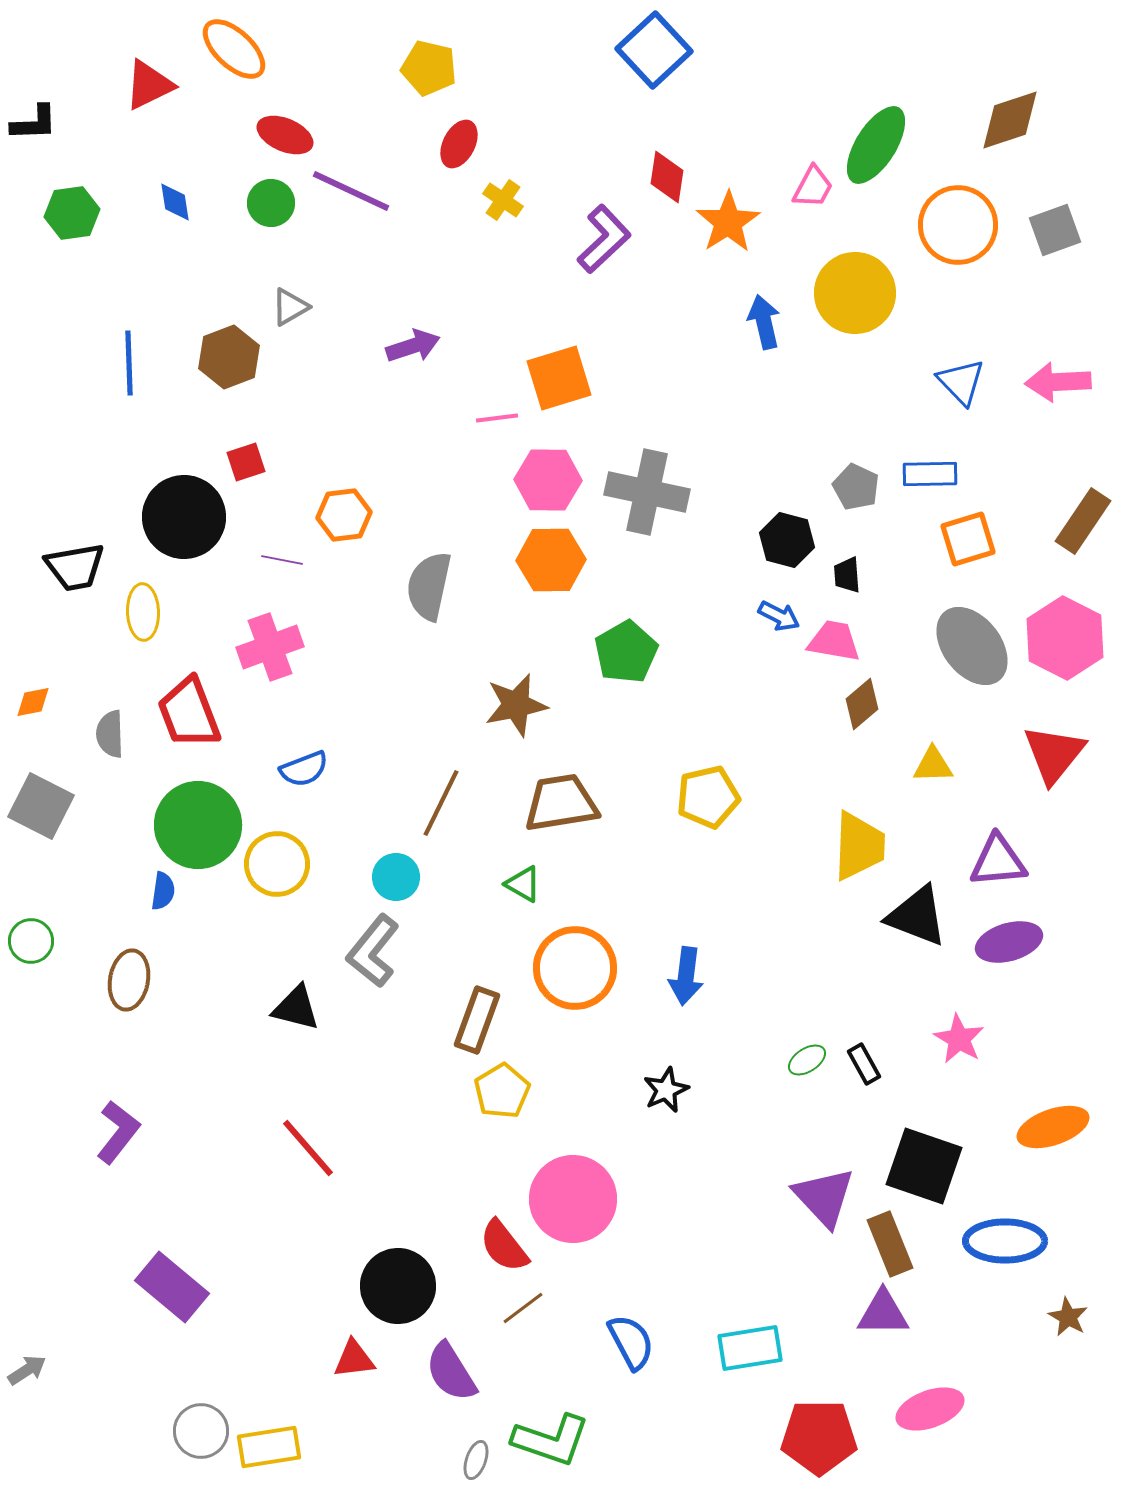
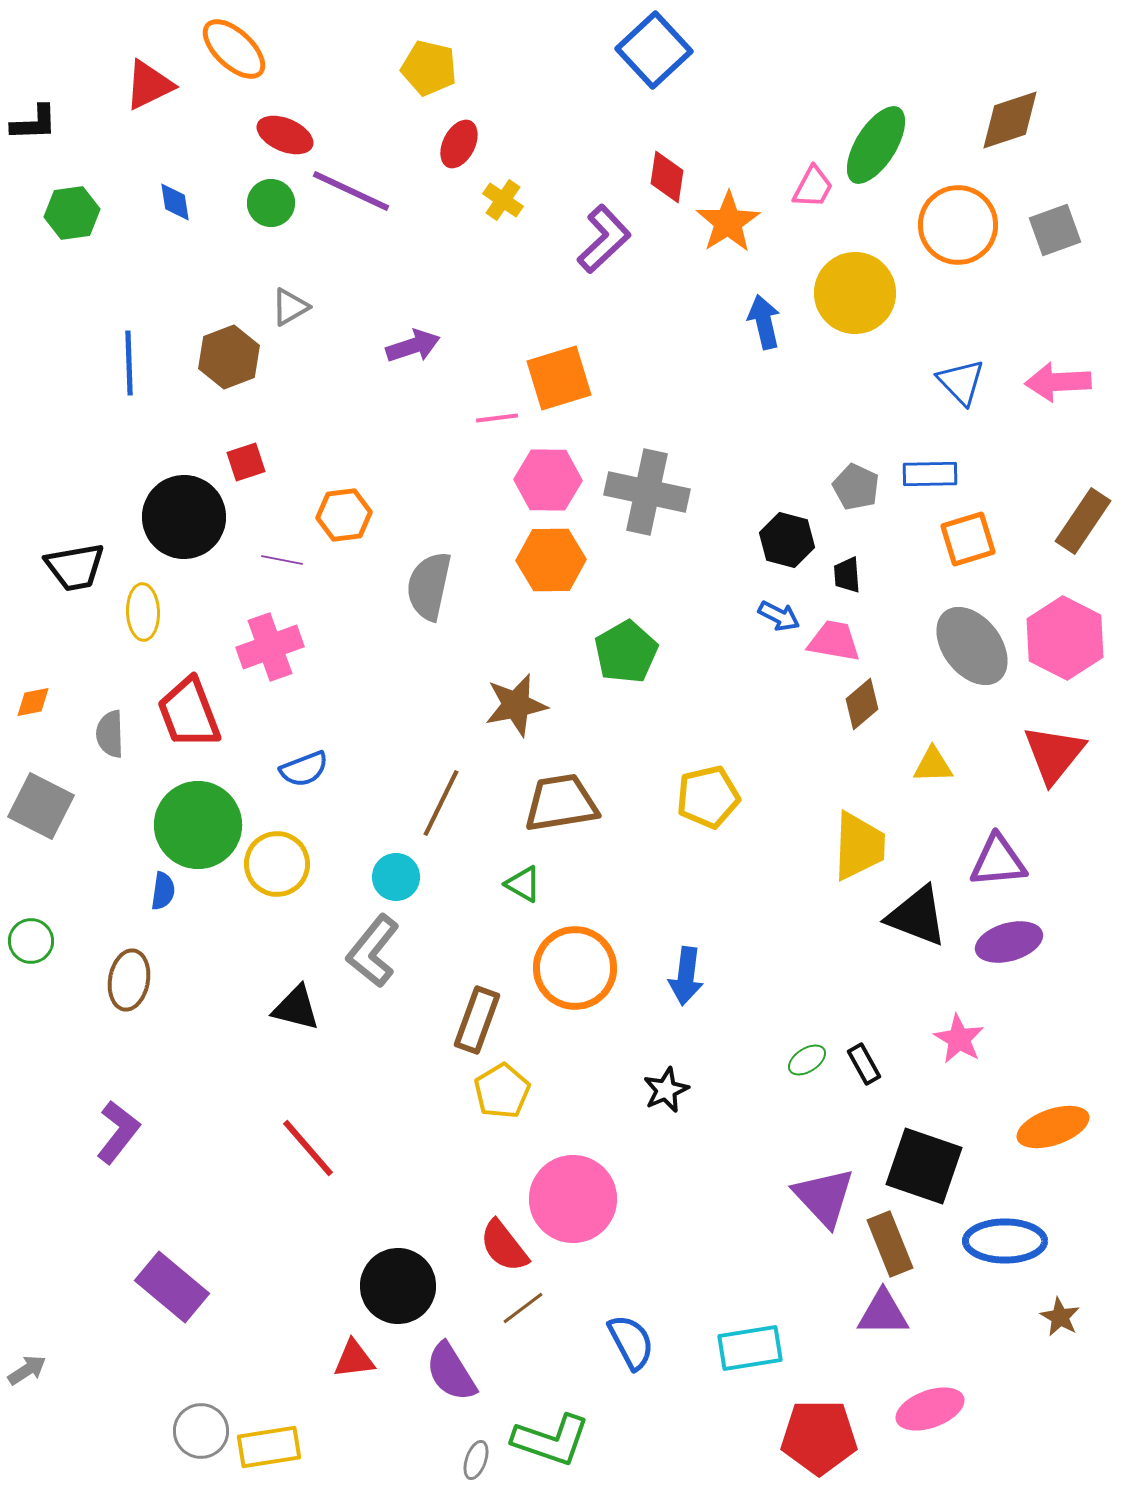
brown star at (1068, 1317): moved 8 px left
